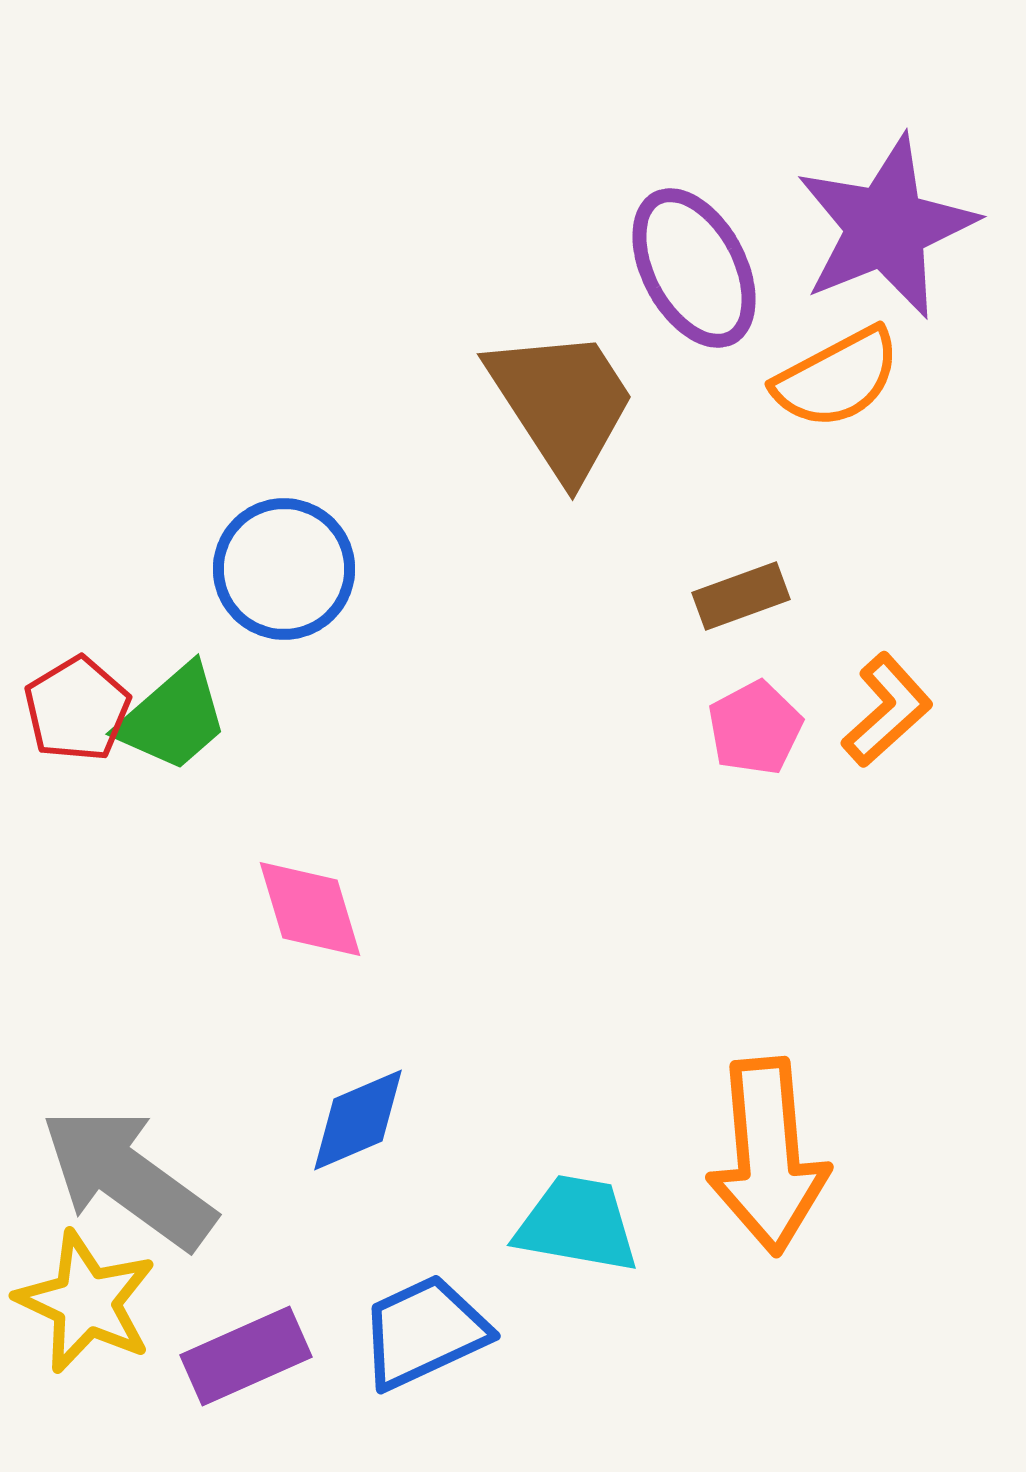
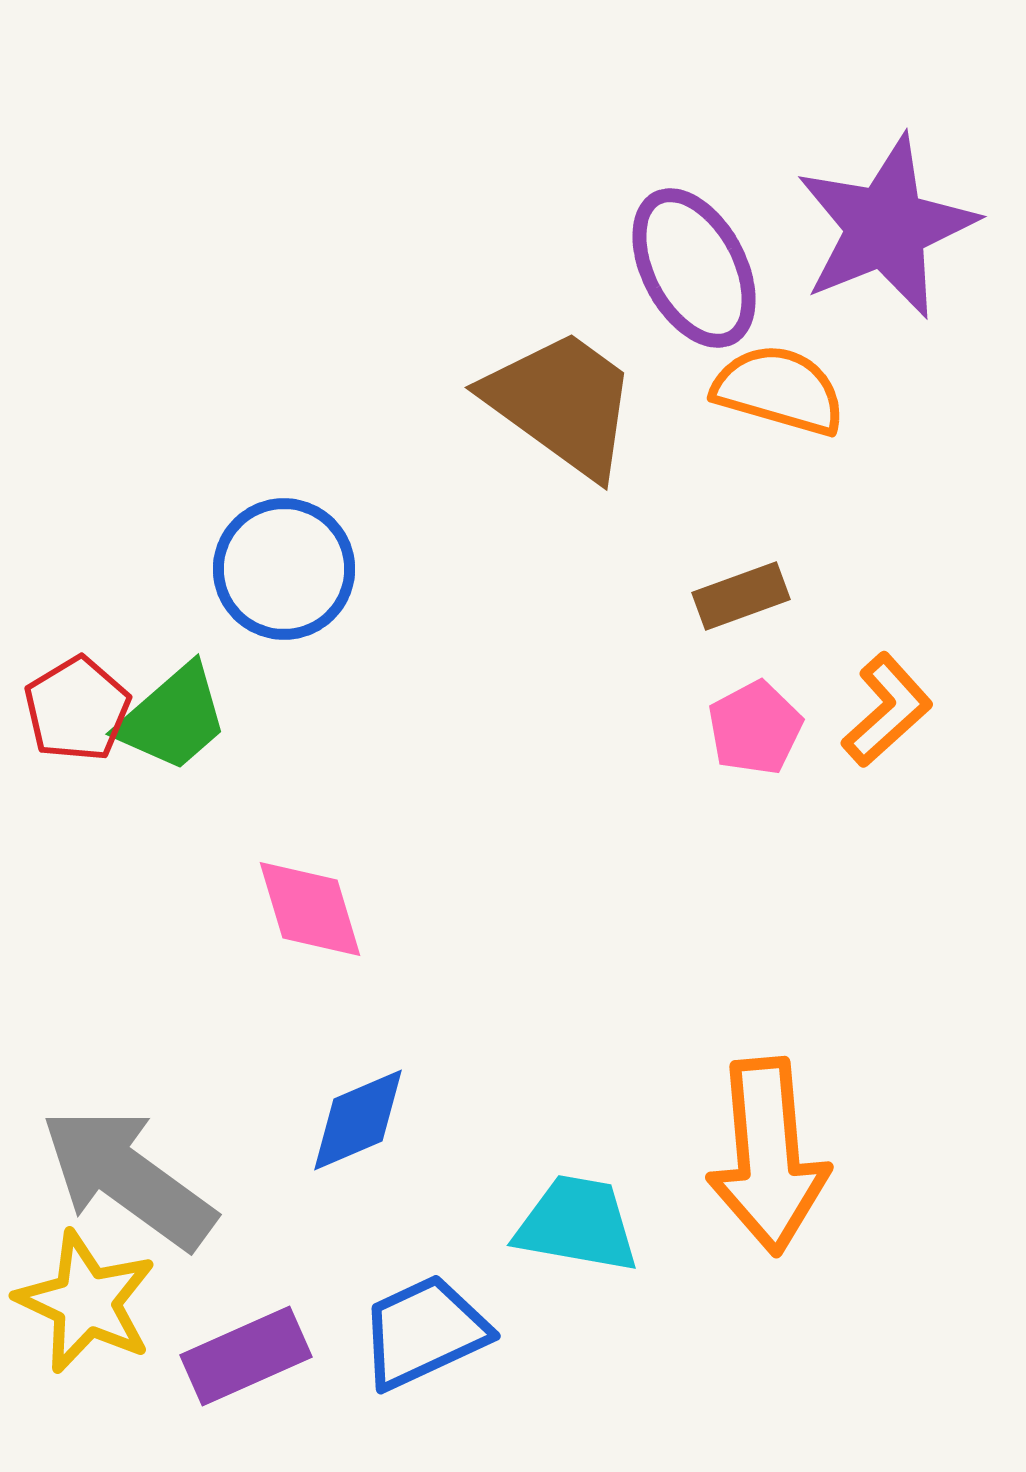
orange semicircle: moved 58 px left, 12 px down; rotated 136 degrees counterclockwise
brown trapezoid: rotated 21 degrees counterclockwise
